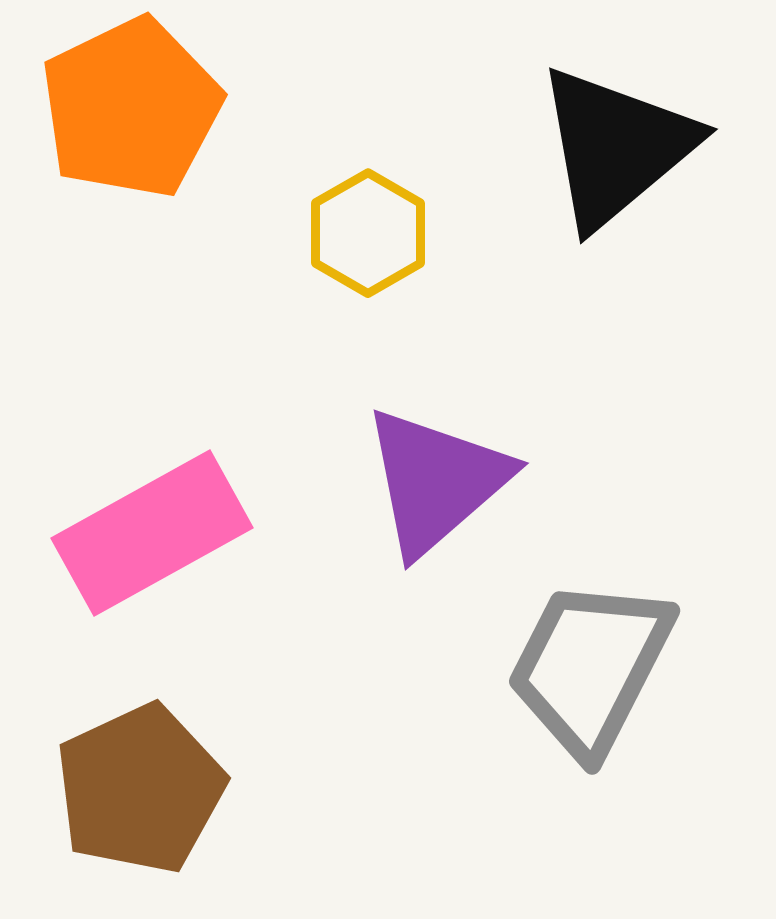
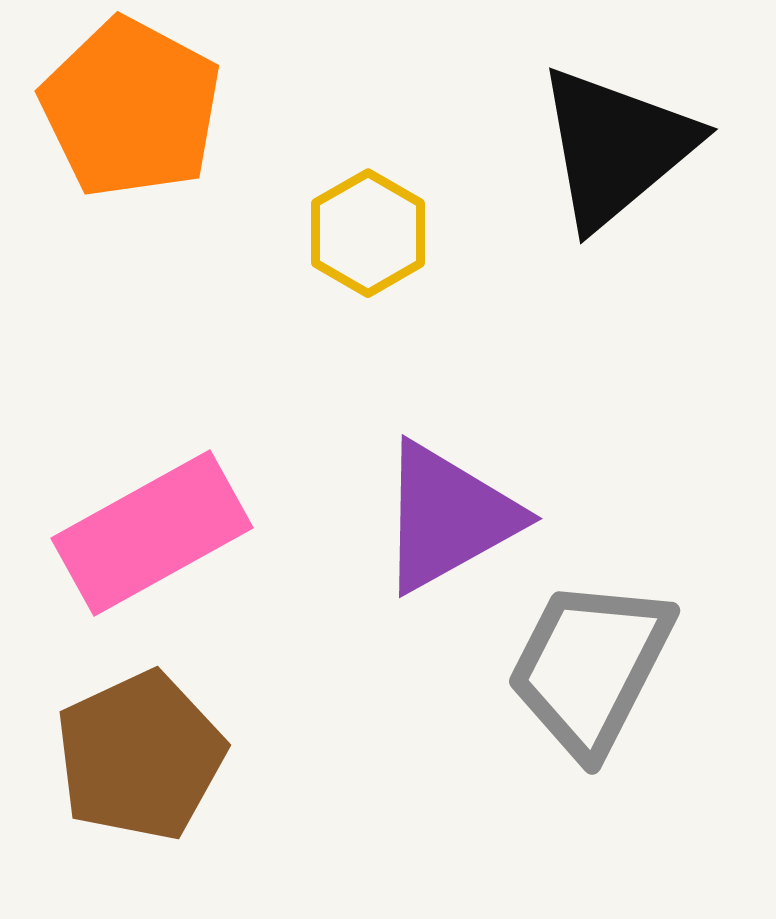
orange pentagon: rotated 18 degrees counterclockwise
purple triangle: moved 12 px right, 36 px down; rotated 12 degrees clockwise
brown pentagon: moved 33 px up
